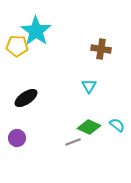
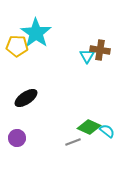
cyan star: moved 2 px down
brown cross: moved 1 px left, 1 px down
cyan triangle: moved 2 px left, 30 px up
cyan semicircle: moved 10 px left, 6 px down
